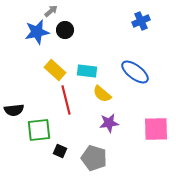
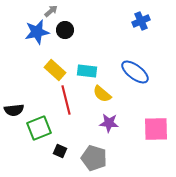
purple star: rotated 12 degrees clockwise
green square: moved 2 px up; rotated 15 degrees counterclockwise
